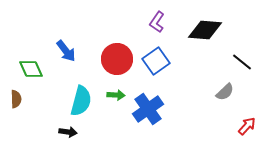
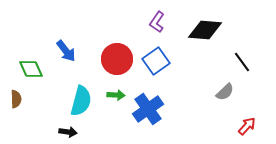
black line: rotated 15 degrees clockwise
